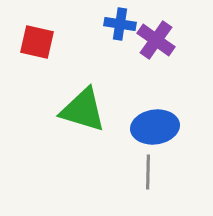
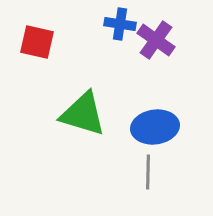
green triangle: moved 4 px down
